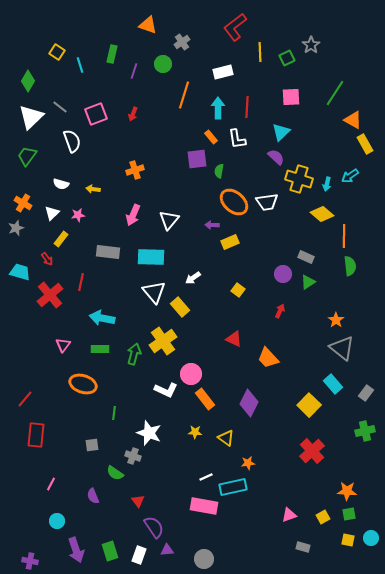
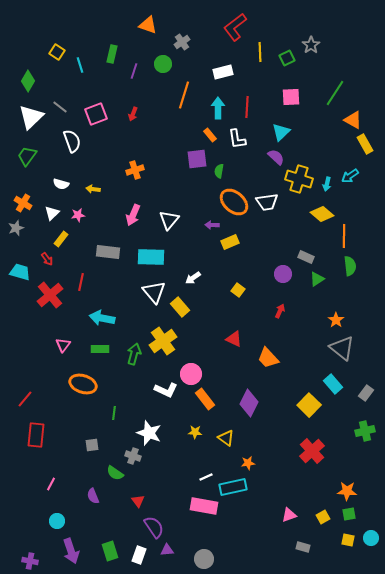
orange rectangle at (211, 137): moved 1 px left, 2 px up
green triangle at (308, 282): moved 9 px right, 3 px up
purple arrow at (76, 550): moved 5 px left, 1 px down
